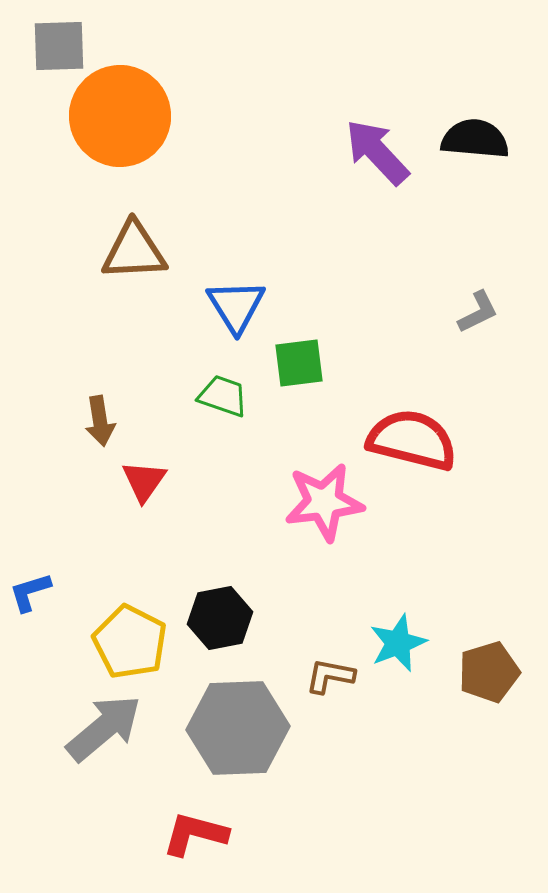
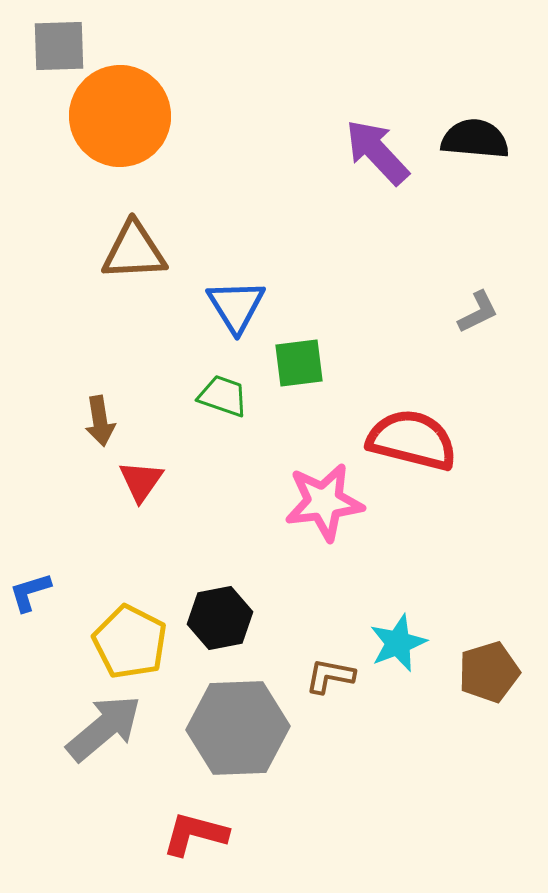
red triangle: moved 3 px left
